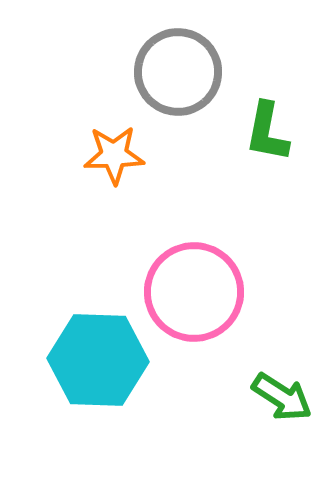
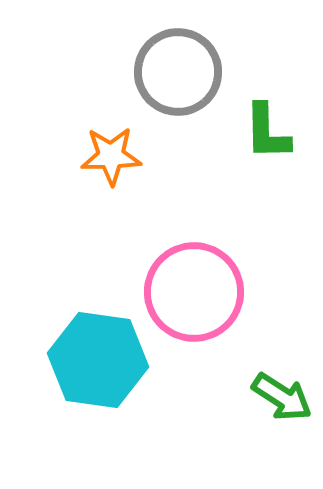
green L-shape: rotated 12 degrees counterclockwise
orange star: moved 3 px left, 1 px down
cyan hexagon: rotated 6 degrees clockwise
